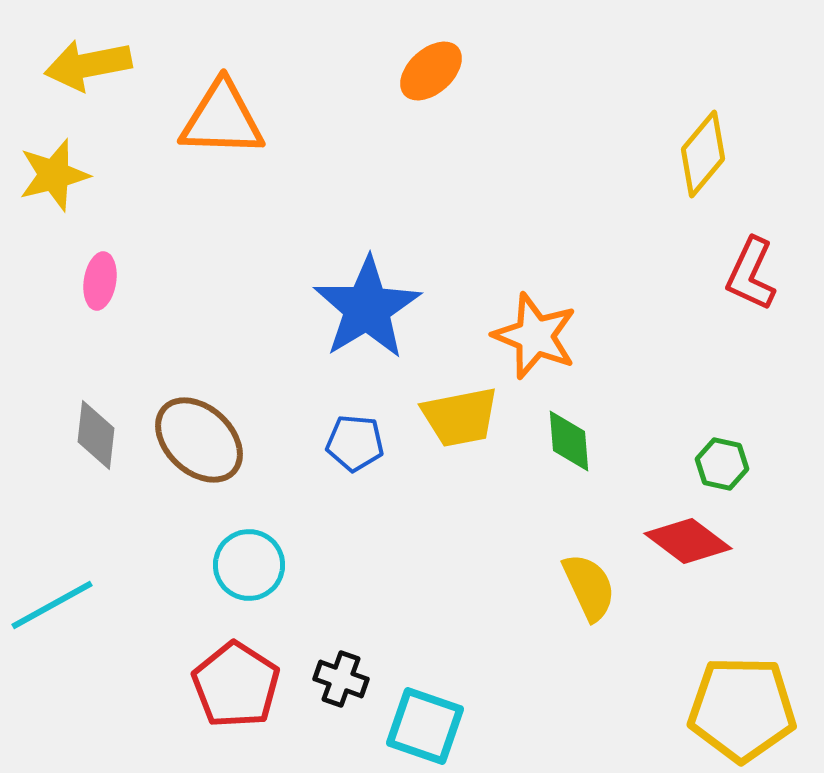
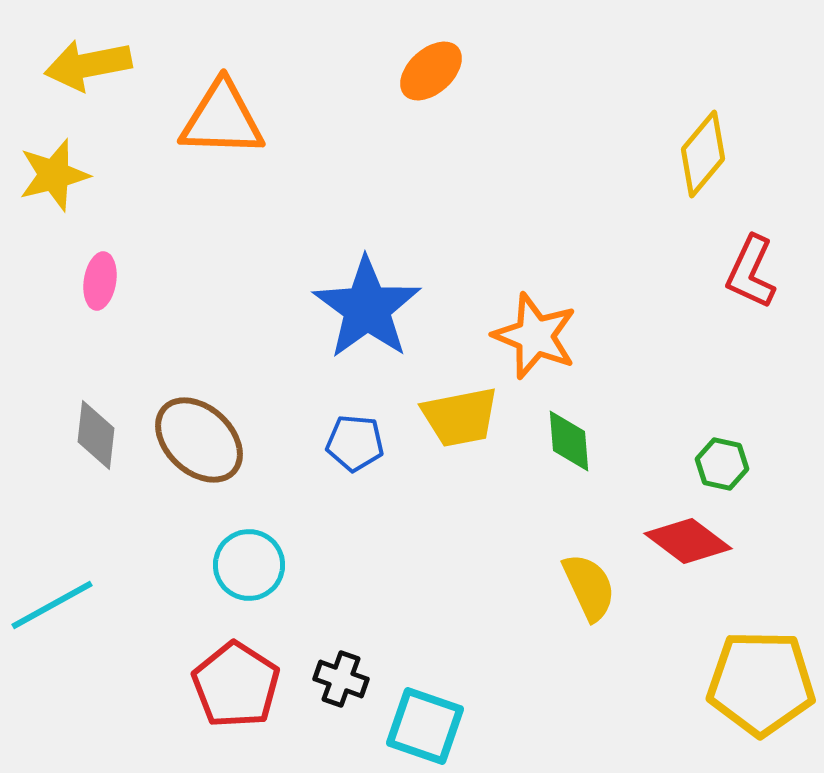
red L-shape: moved 2 px up
blue star: rotated 5 degrees counterclockwise
yellow pentagon: moved 19 px right, 26 px up
